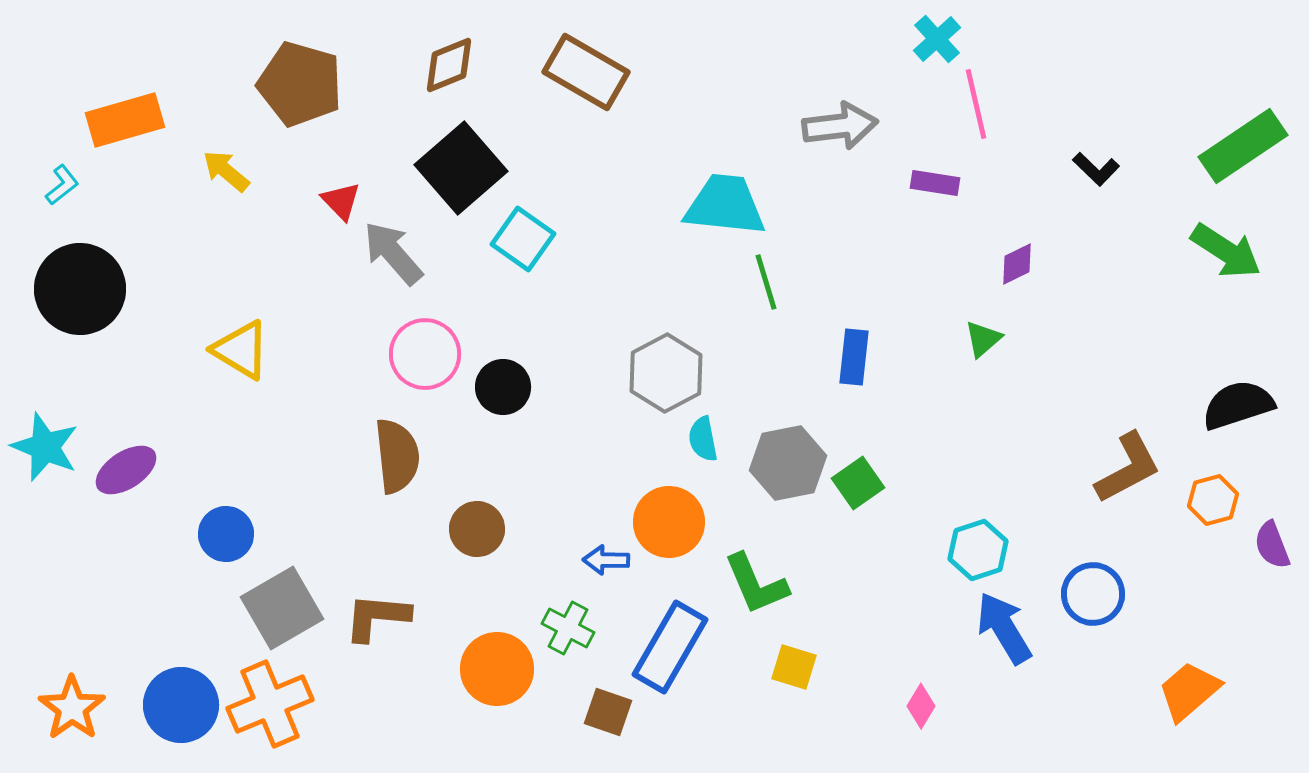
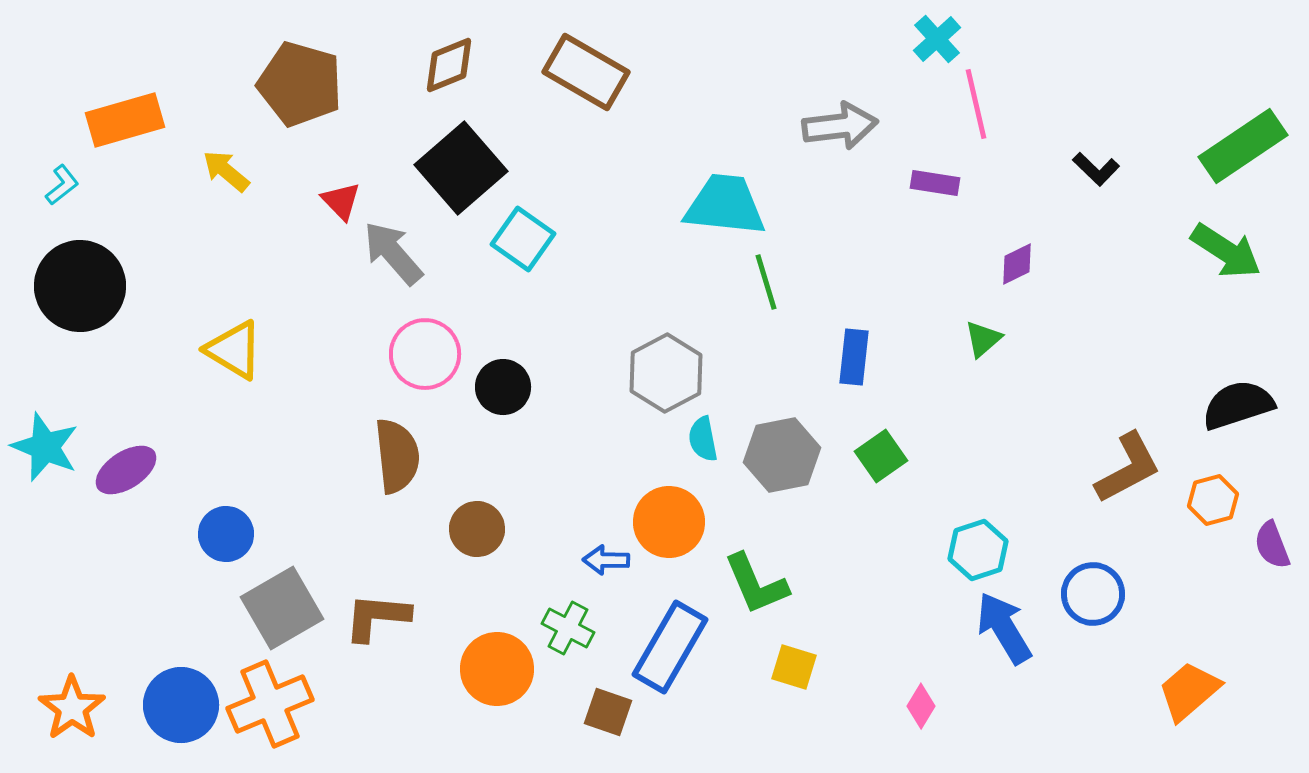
black circle at (80, 289): moved 3 px up
yellow triangle at (241, 350): moved 7 px left
gray hexagon at (788, 463): moved 6 px left, 8 px up
green square at (858, 483): moved 23 px right, 27 px up
